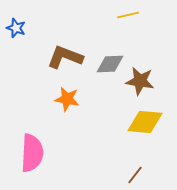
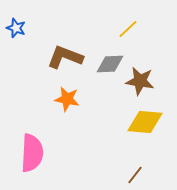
yellow line: moved 14 px down; rotated 30 degrees counterclockwise
